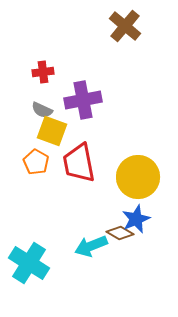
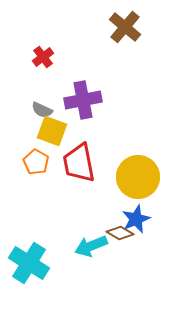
brown cross: moved 1 px down
red cross: moved 15 px up; rotated 30 degrees counterclockwise
